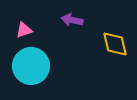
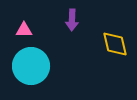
purple arrow: rotated 100 degrees counterclockwise
pink triangle: rotated 18 degrees clockwise
